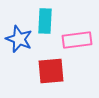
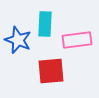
cyan rectangle: moved 3 px down
blue star: moved 1 px left, 1 px down
